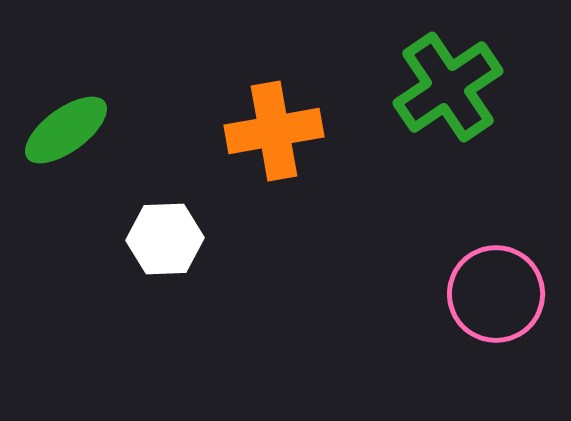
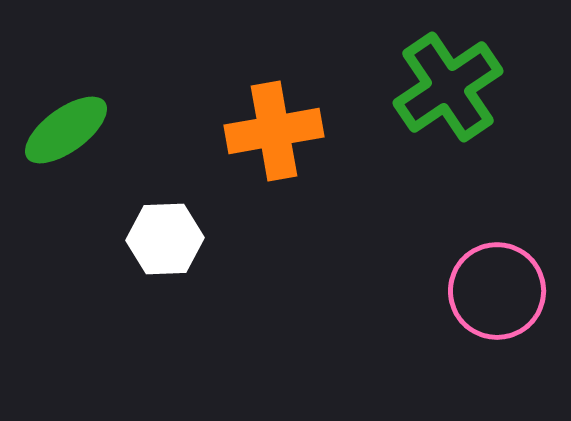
pink circle: moved 1 px right, 3 px up
